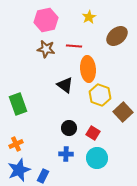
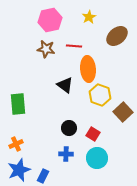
pink hexagon: moved 4 px right
green rectangle: rotated 15 degrees clockwise
red square: moved 1 px down
